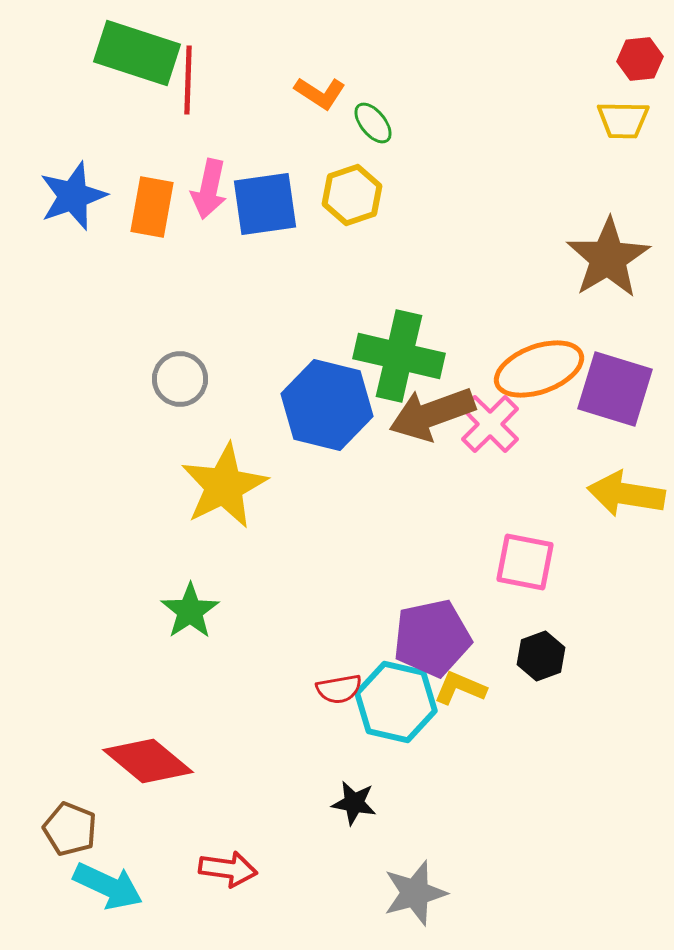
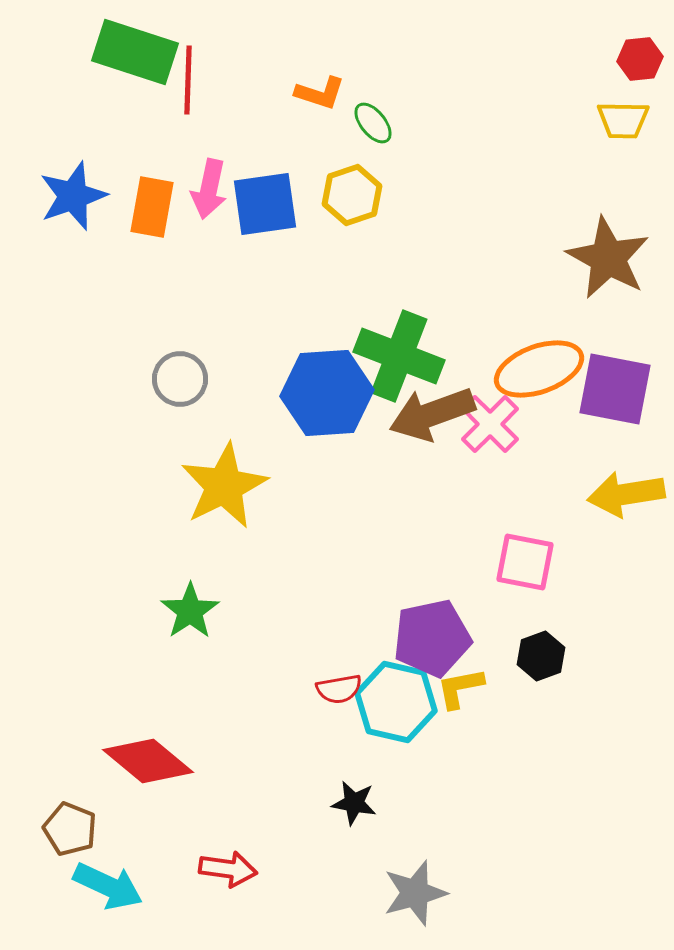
green rectangle: moved 2 px left, 1 px up
orange L-shape: rotated 15 degrees counterclockwise
brown star: rotated 12 degrees counterclockwise
green cross: rotated 8 degrees clockwise
purple square: rotated 6 degrees counterclockwise
blue hexagon: moved 12 px up; rotated 18 degrees counterclockwise
yellow arrow: rotated 18 degrees counterclockwise
yellow L-shape: rotated 34 degrees counterclockwise
